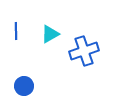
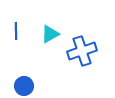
blue cross: moved 2 px left
